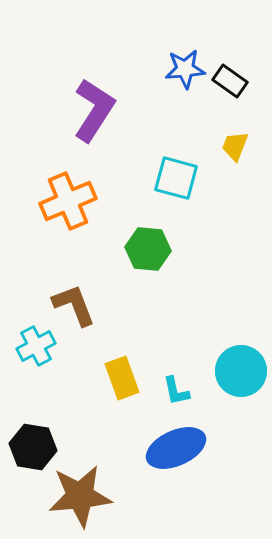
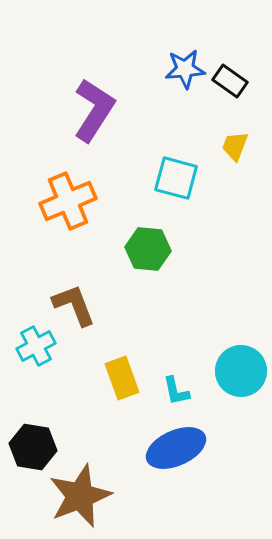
brown star: rotated 16 degrees counterclockwise
